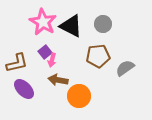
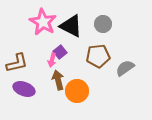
purple square: moved 15 px right
brown arrow: rotated 66 degrees clockwise
purple ellipse: rotated 25 degrees counterclockwise
orange circle: moved 2 px left, 5 px up
